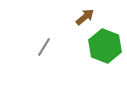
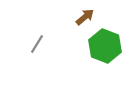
gray line: moved 7 px left, 3 px up
